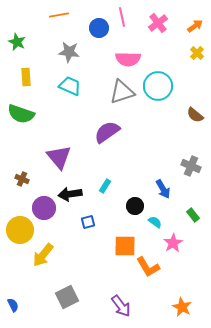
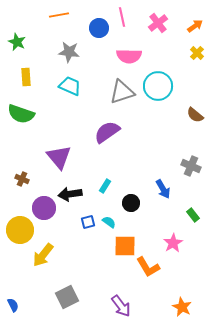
pink semicircle: moved 1 px right, 3 px up
black circle: moved 4 px left, 3 px up
cyan semicircle: moved 46 px left
